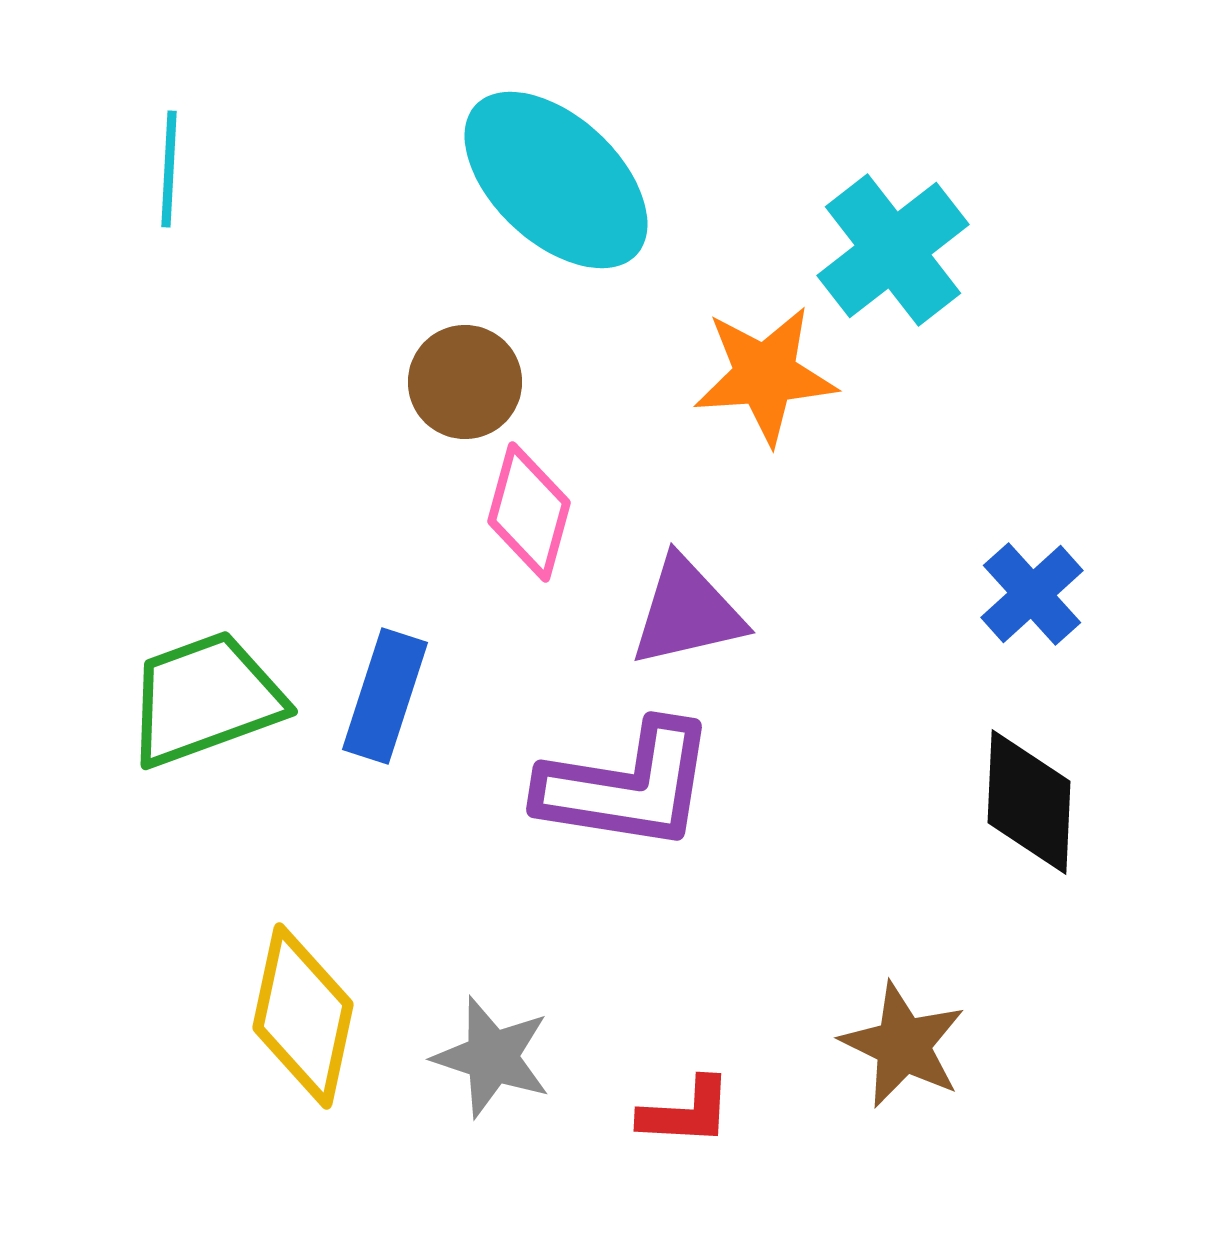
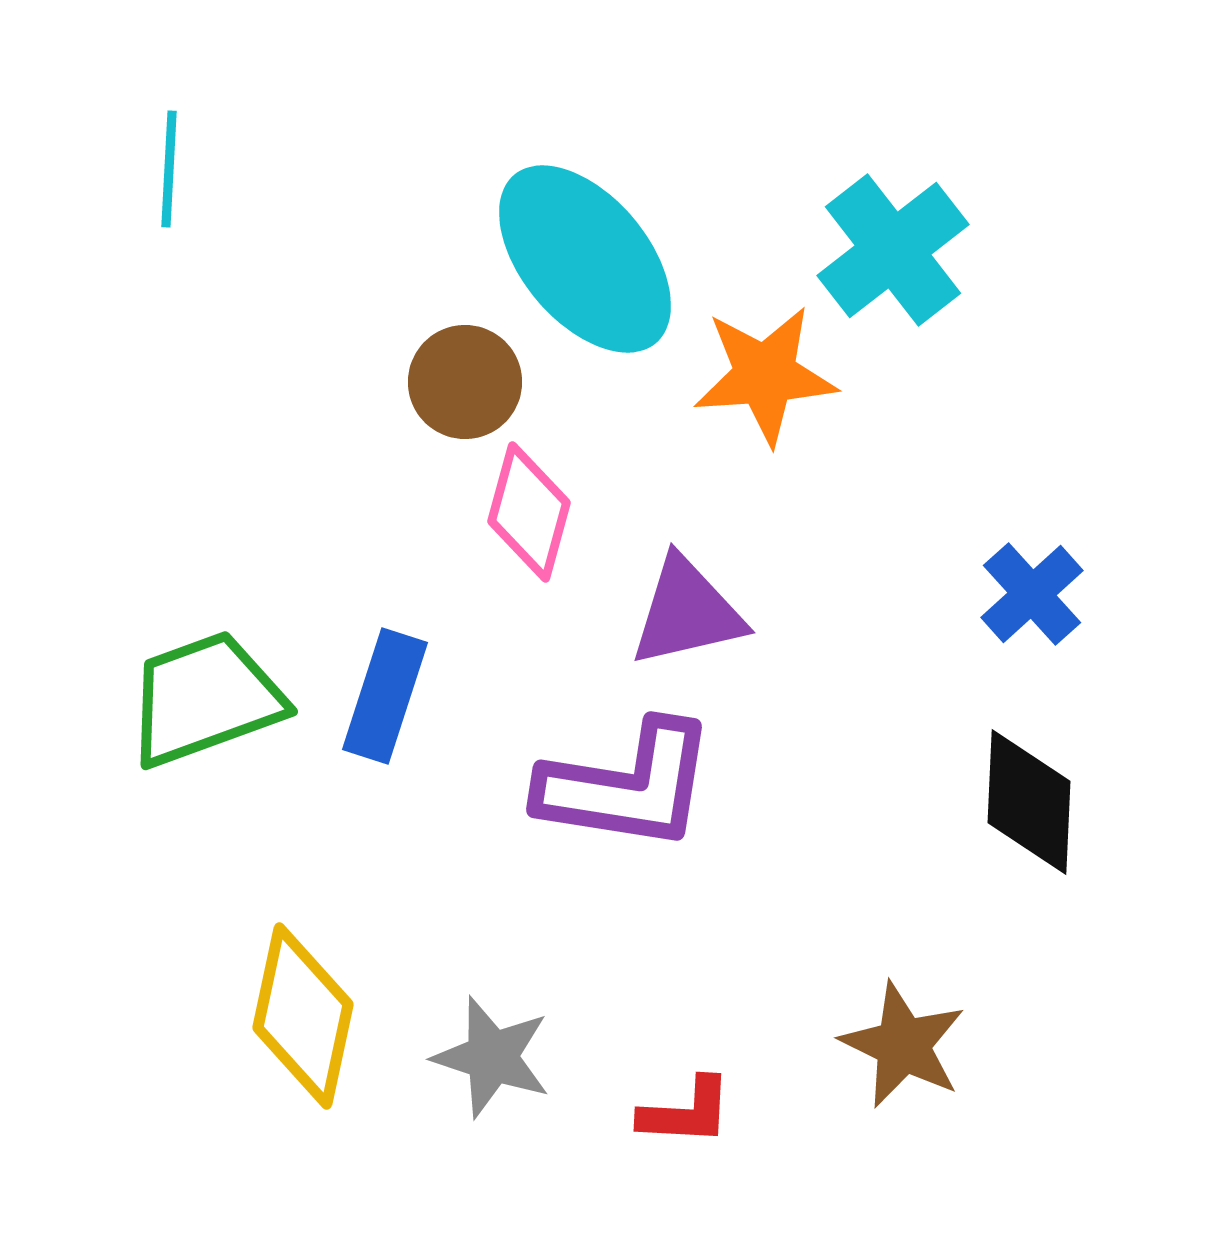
cyan ellipse: moved 29 px right, 79 px down; rotated 7 degrees clockwise
